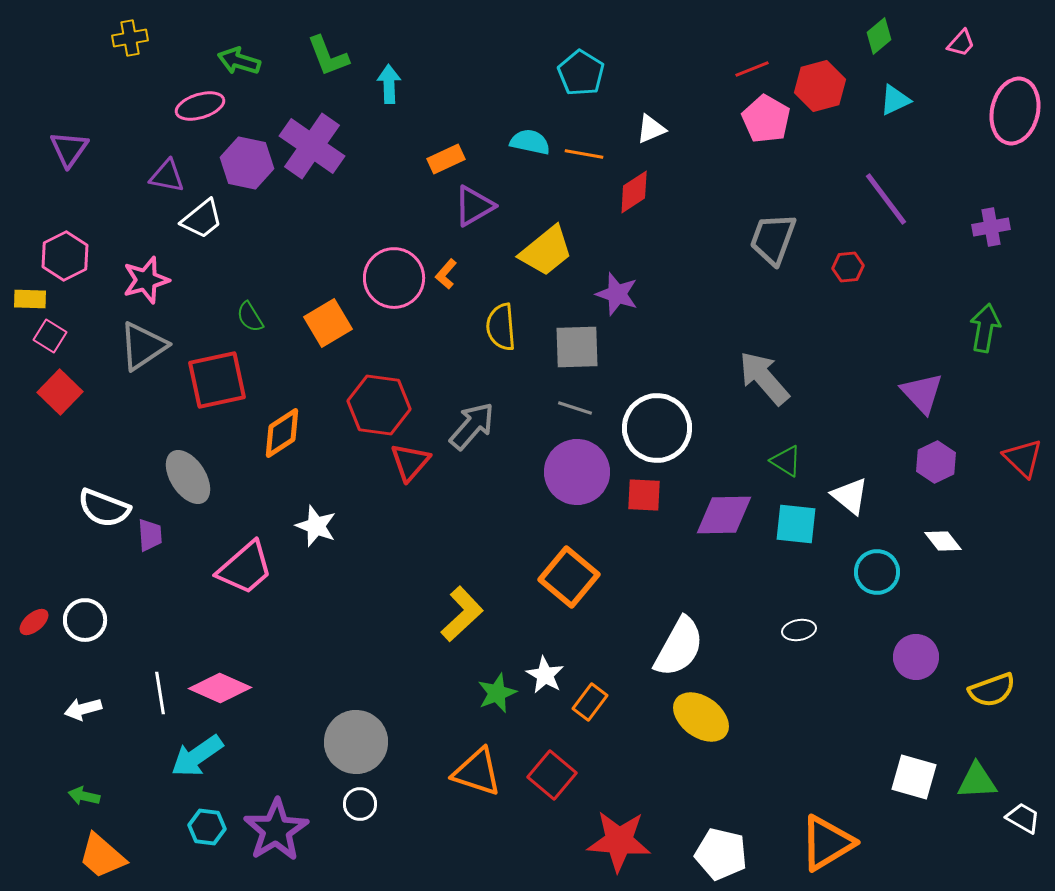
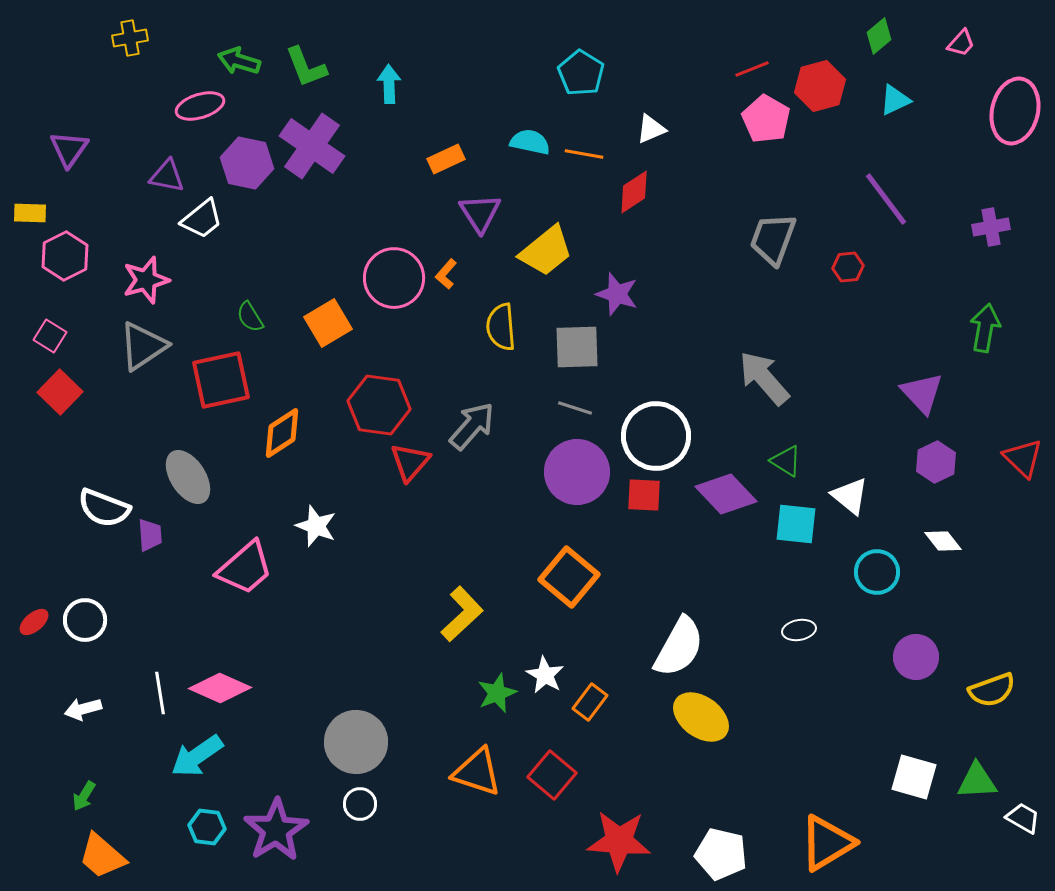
green L-shape at (328, 56): moved 22 px left, 11 px down
purple triangle at (474, 206): moved 6 px right, 7 px down; rotated 33 degrees counterclockwise
yellow rectangle at (30, 299): moved 86 px up
red square at (217, 380): moved 4 px right
white circle at (657, 428): moved 1 px left, 8 px down
purple diamond at (724, 515): moved 2 px right, 21 px up; rotated 48 degrees clockwise
green arrow at (84, 796): rotated 72 degrees counterclockwise
